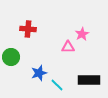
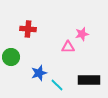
pink star: rotated 16 degrees clockwise
